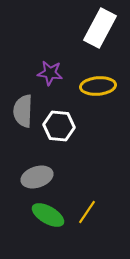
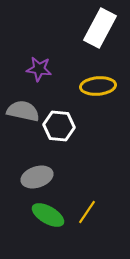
purple star: moved 11 px left, 4 px up
gray semicircle: rotated 100 degrees clockwise
